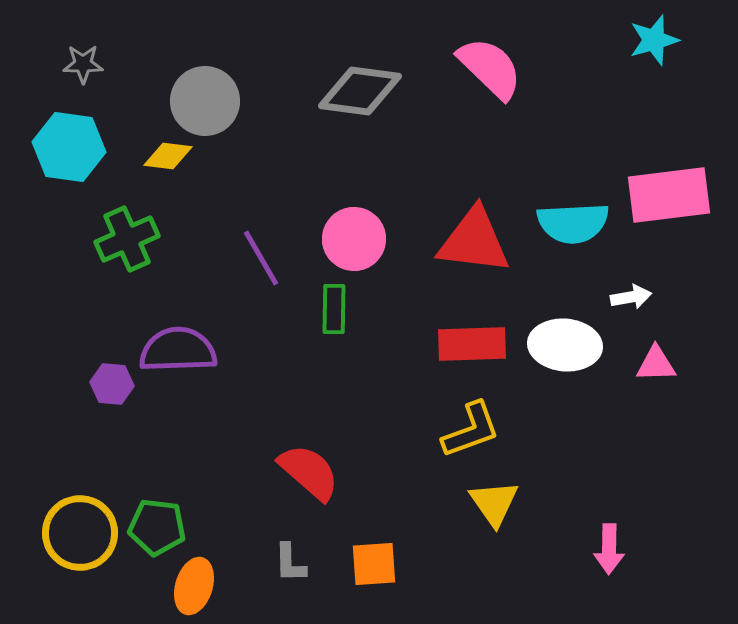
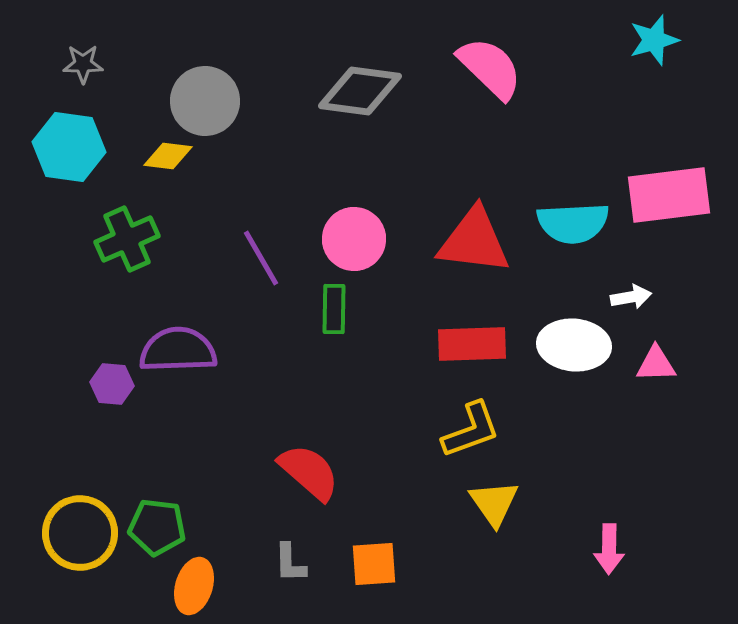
white ellipse: moved 9 px right
